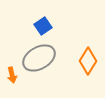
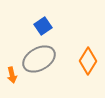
gray ellipse: moved 1 px down
